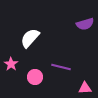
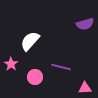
white semicircle: moved 3 px down
